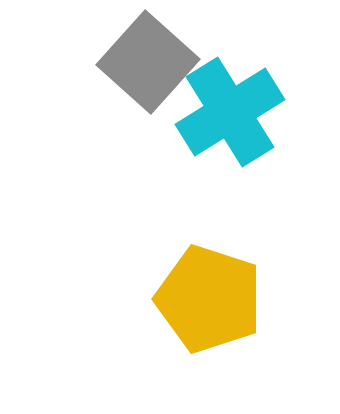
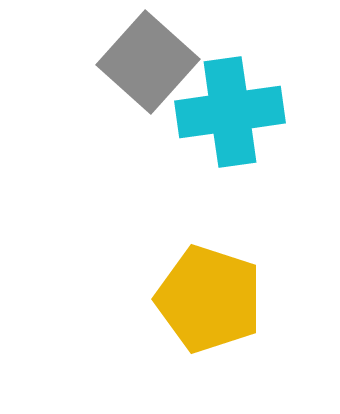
cyan cross: rotated 24 degrees clockwise
